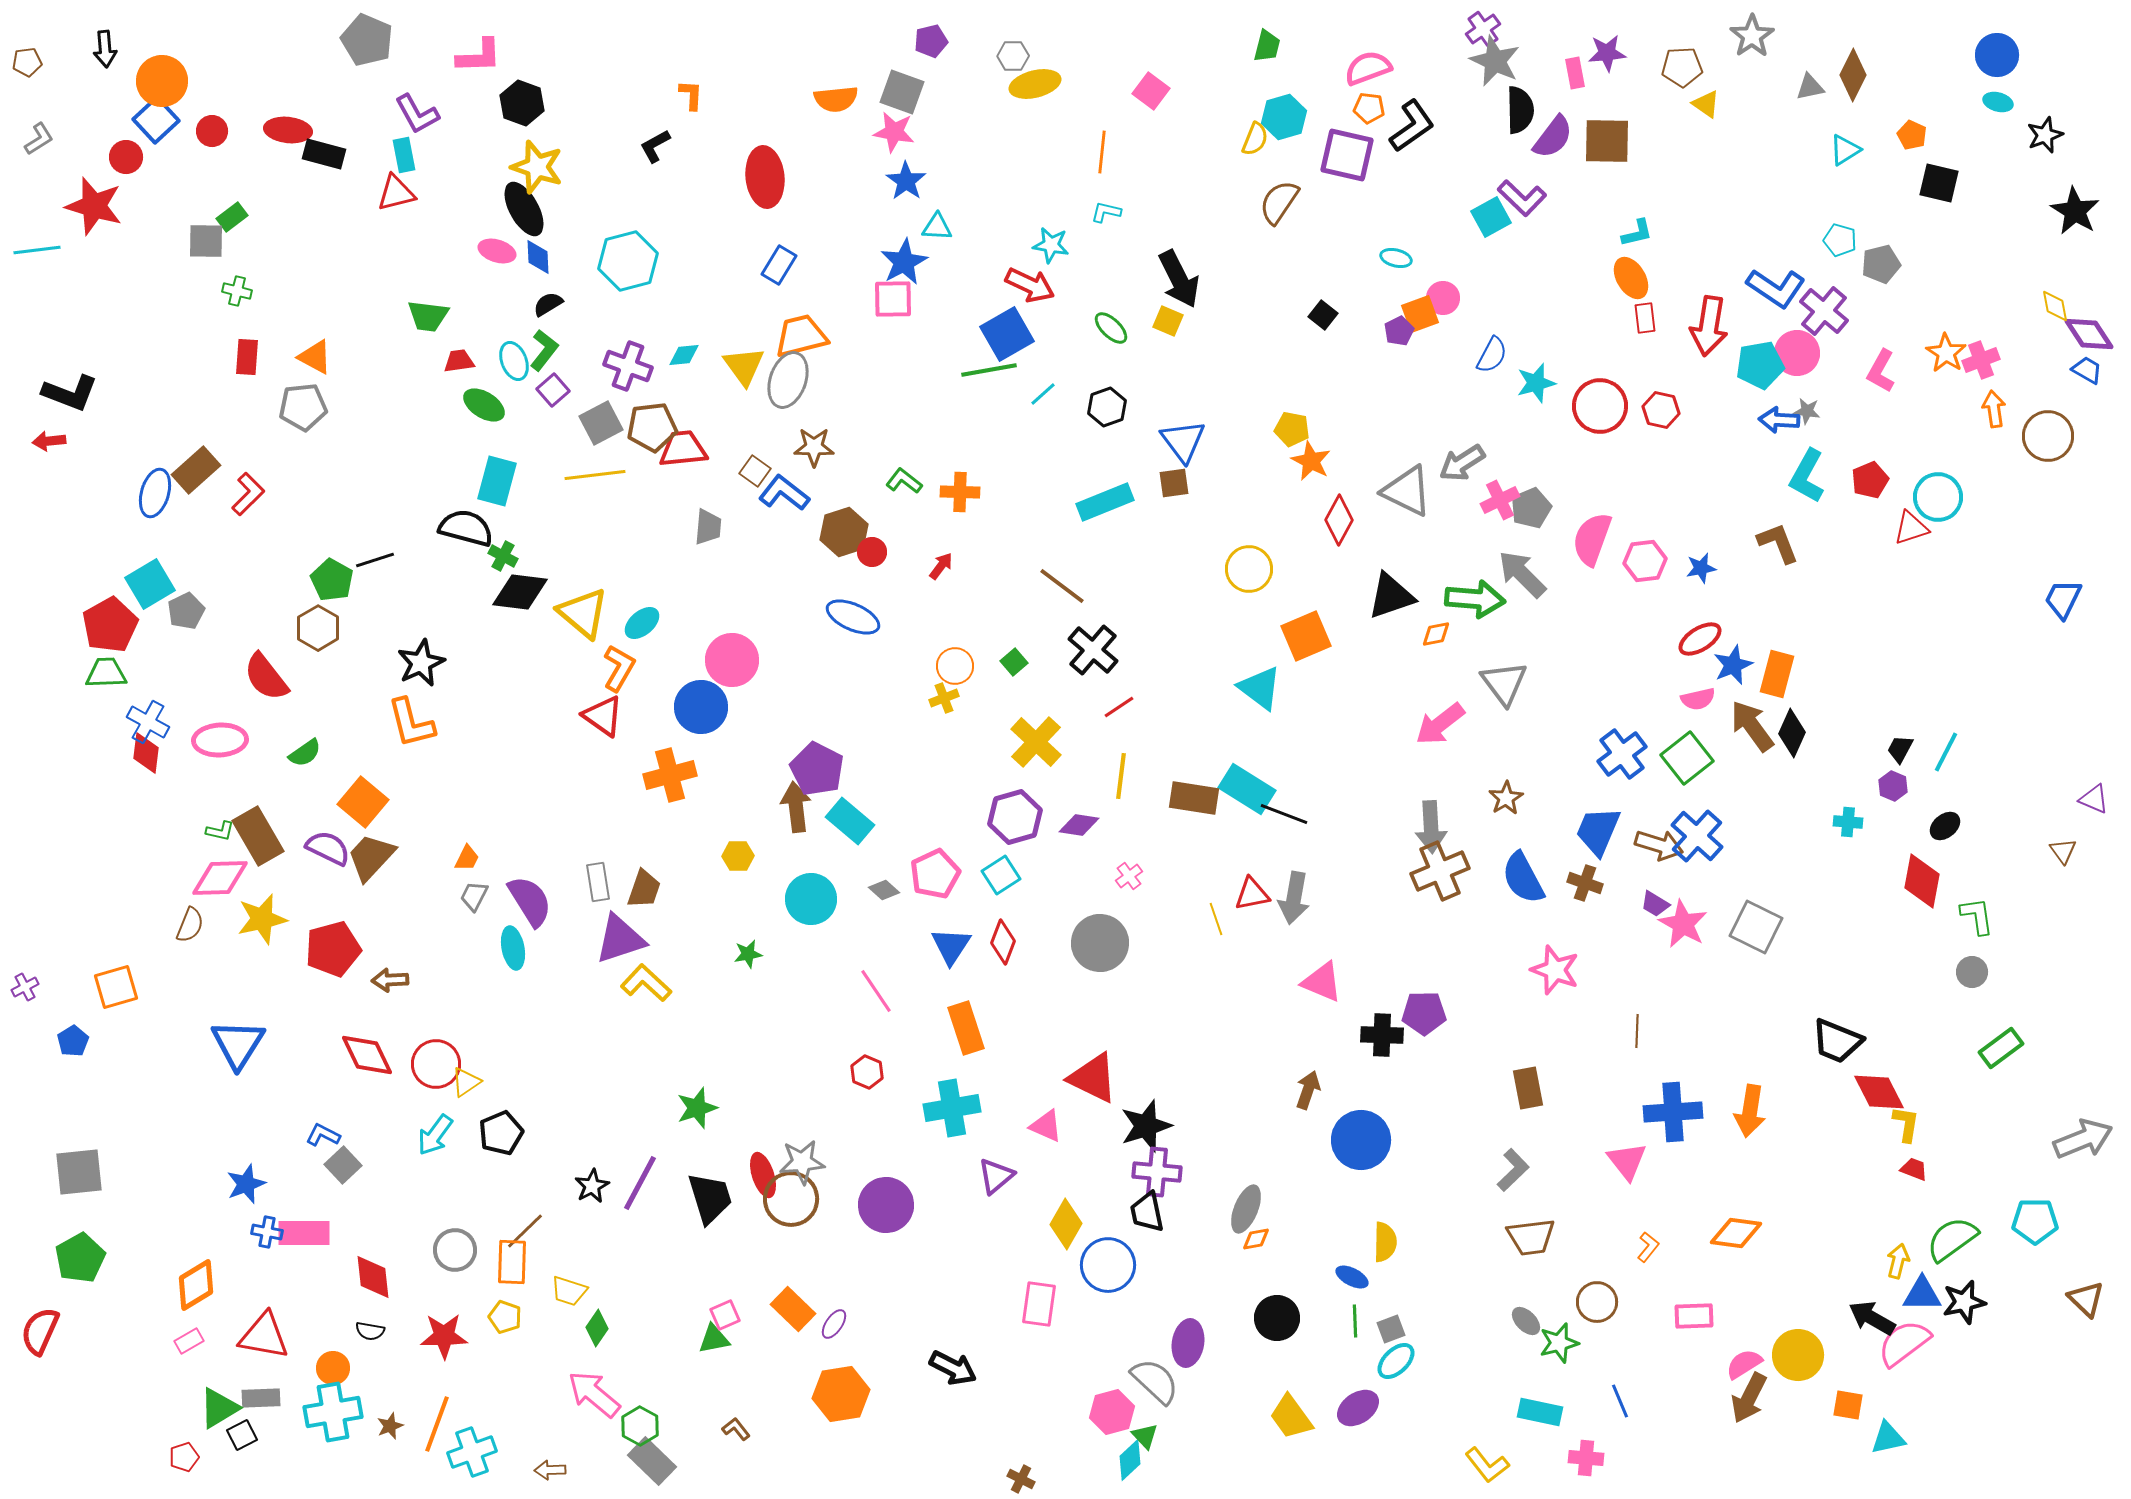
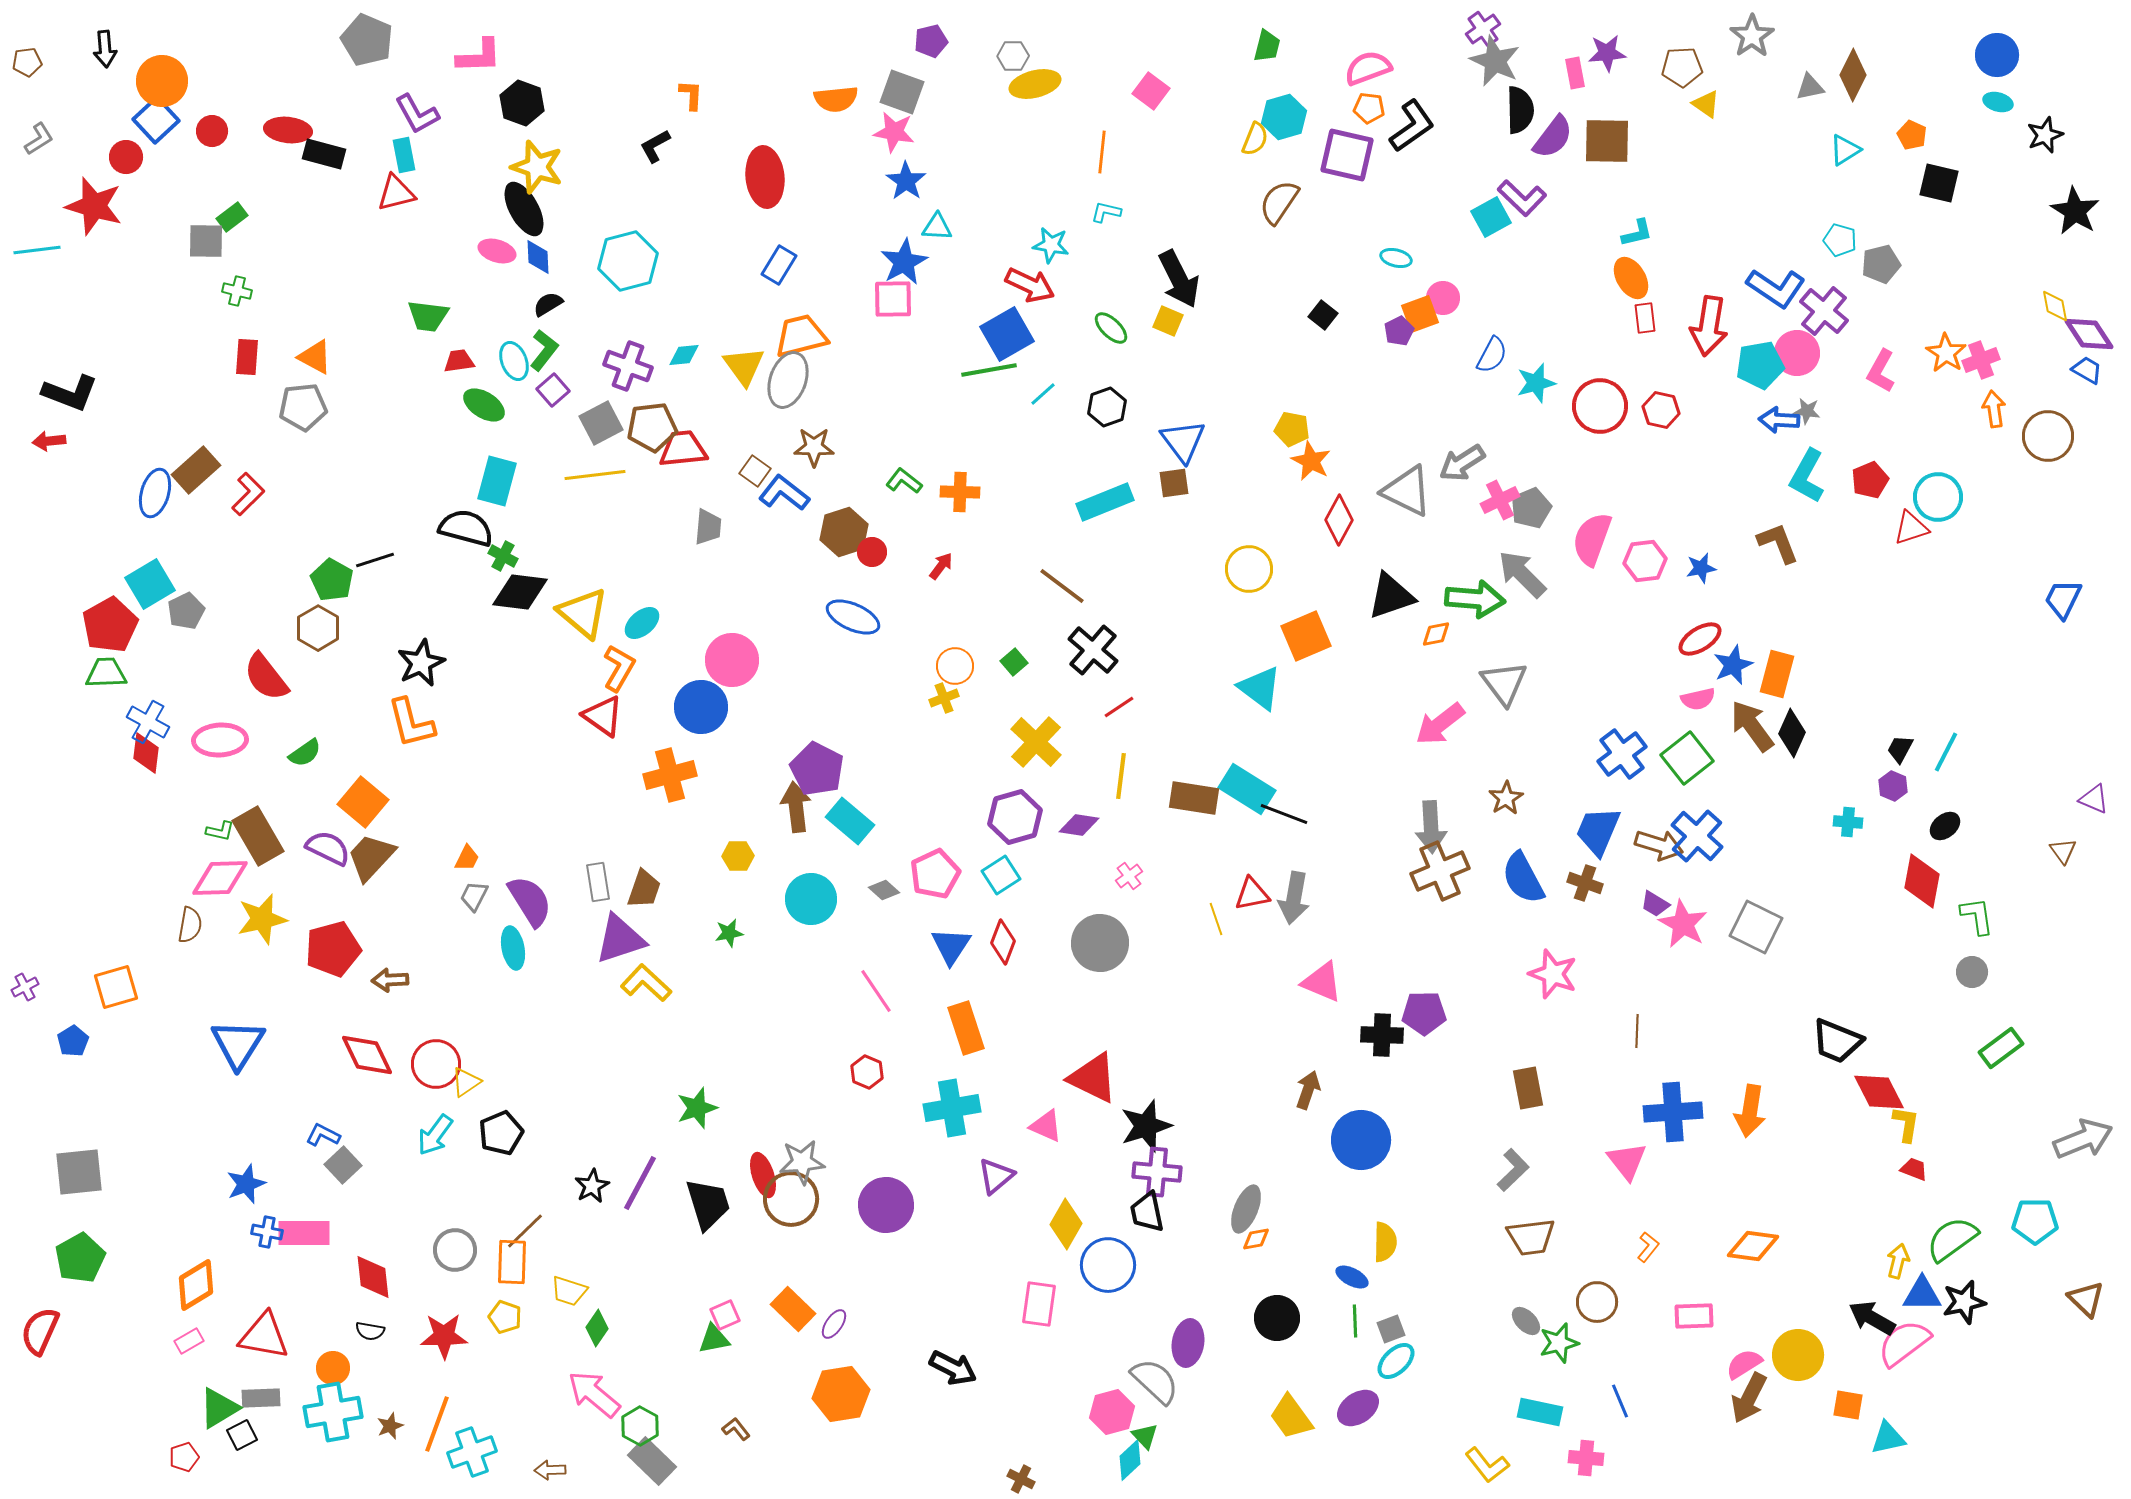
brown semicircle at (190, 925): rotated 12 degrees counterclockwise
green star at (748, 954): moved 19 px left, 21 px up
pink star at (1555, 970): moved 2 px left, 4 px down
black trapezoid at (710, 1198): moved 2 px left, 6 px down
orange diamond at (1736, 1233): moved 17 px right, 13 px down
